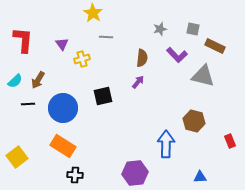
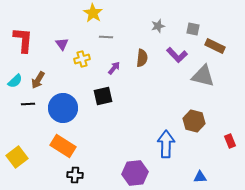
gray star: moved 2 px left, 3 px up
purple arrow: moved 24 px left, 14 px up
